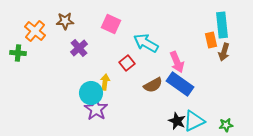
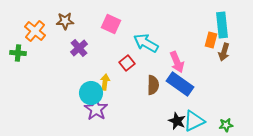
orange rectangle: rotated 28 degrees clockwise
brown semicircle: rotated 60 degrees counterclockwise
